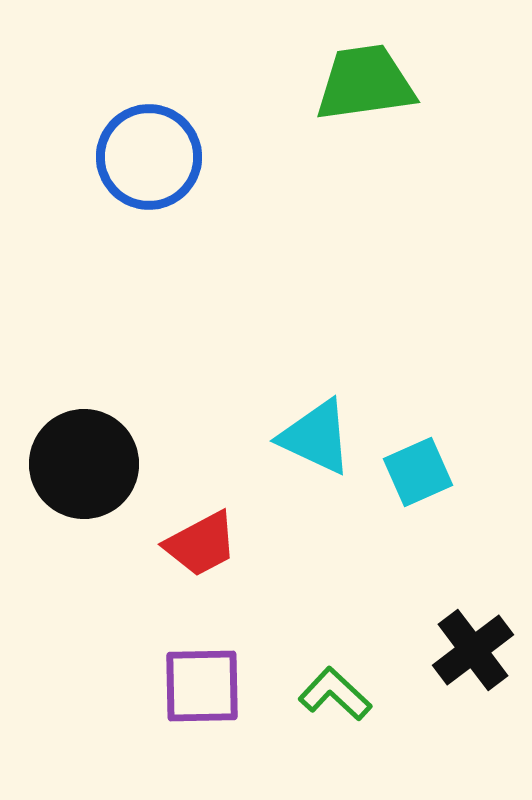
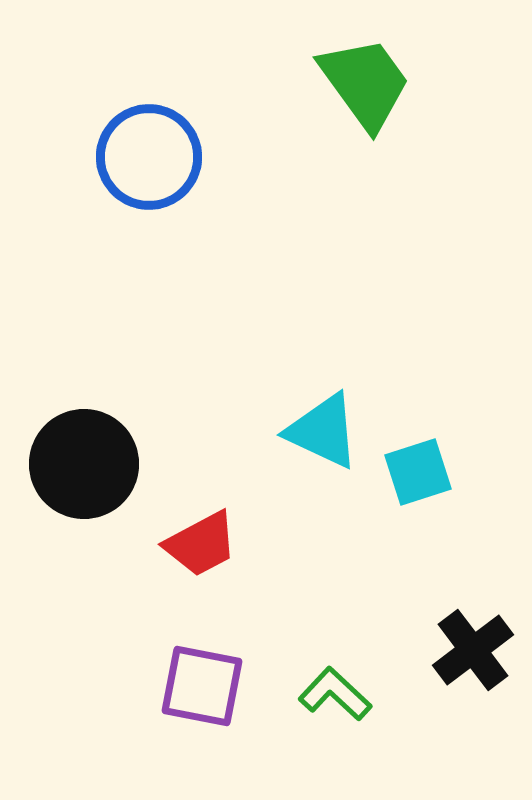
green trapezoid: rotated 62 degrees clockwise
cyan triangle: moved 7 px right, 6 px up
cyan square: rotated 6 degrees clockwise
purple square: rotated 12 degrees clockwise
